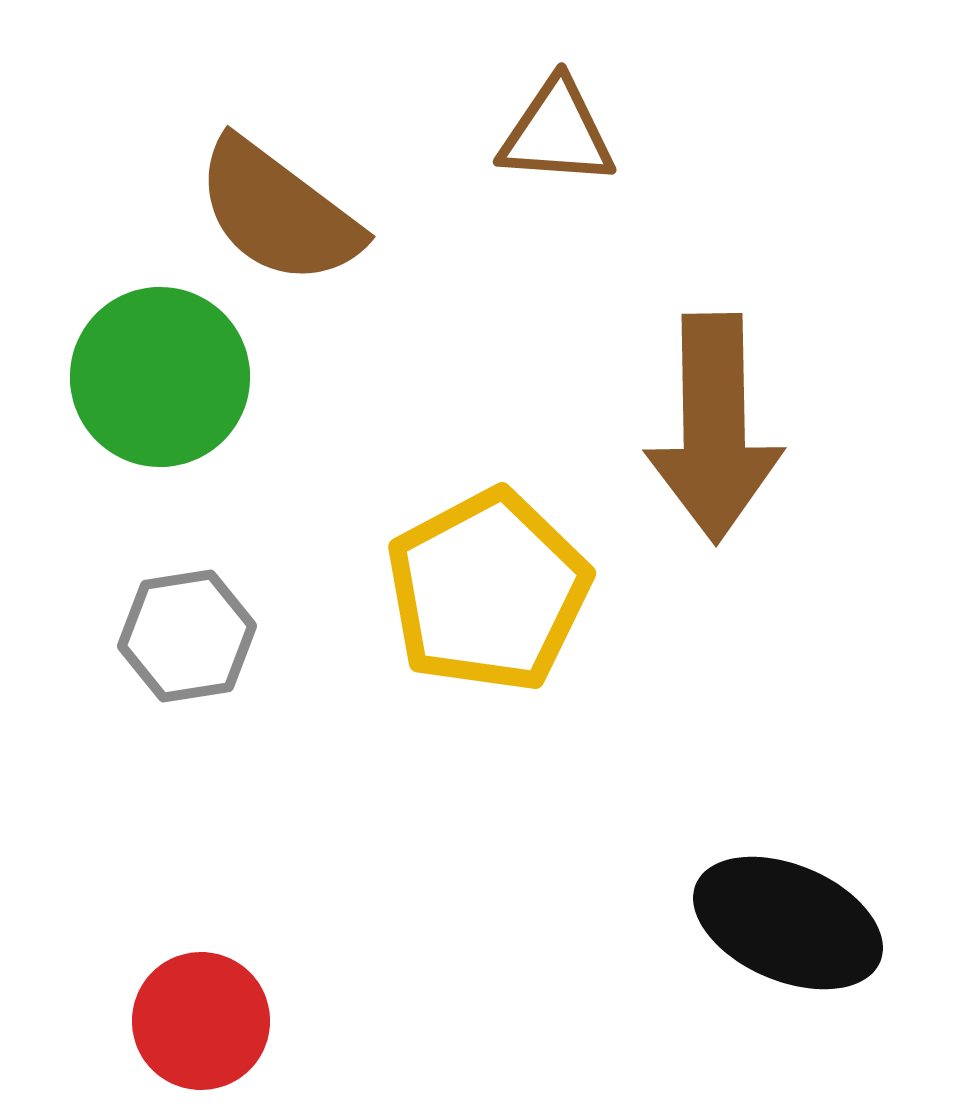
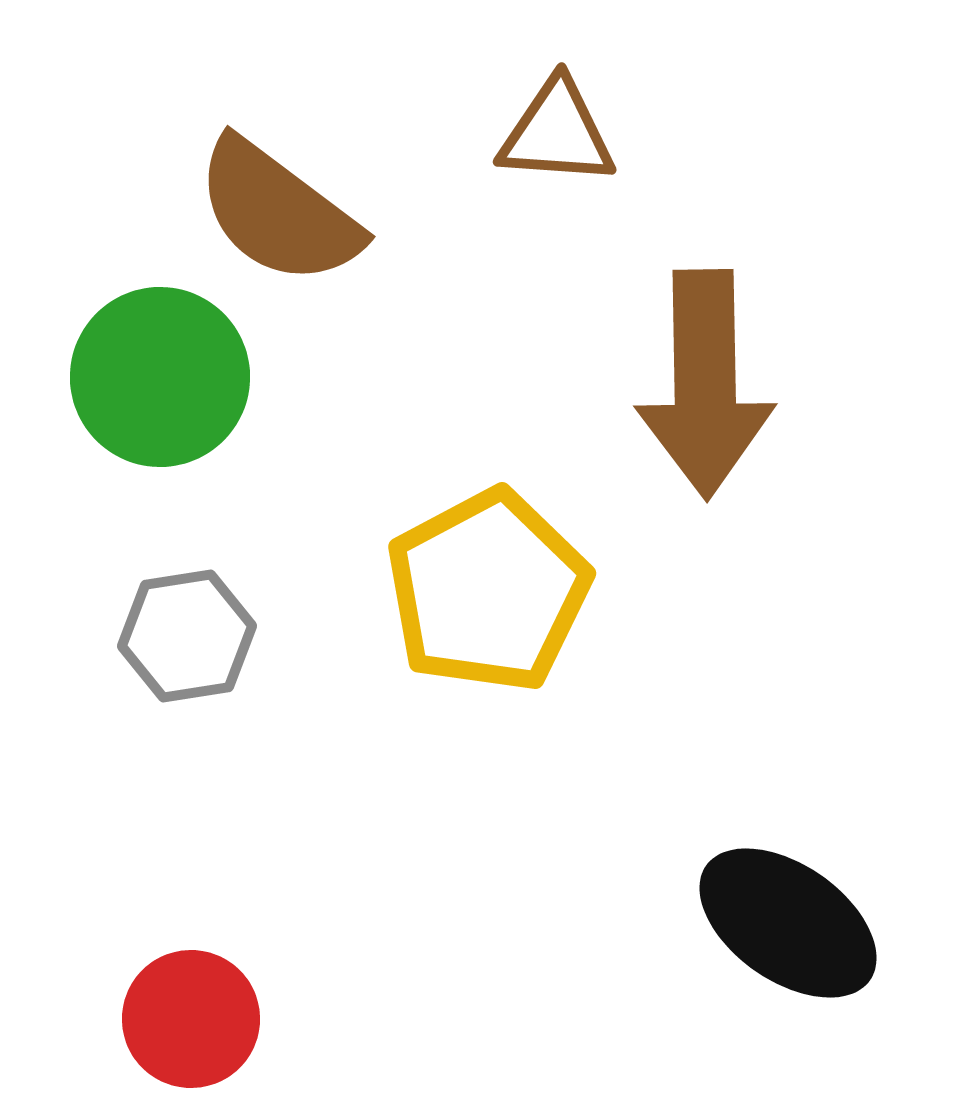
brown arrow: moved 9 px left, 44 px up
black ellipse: rotated 12 degrees clockwise
red circle: moved 10 px left, 2 px up
